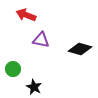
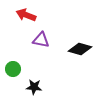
black star: rotated 21 degrees counterclockwise
